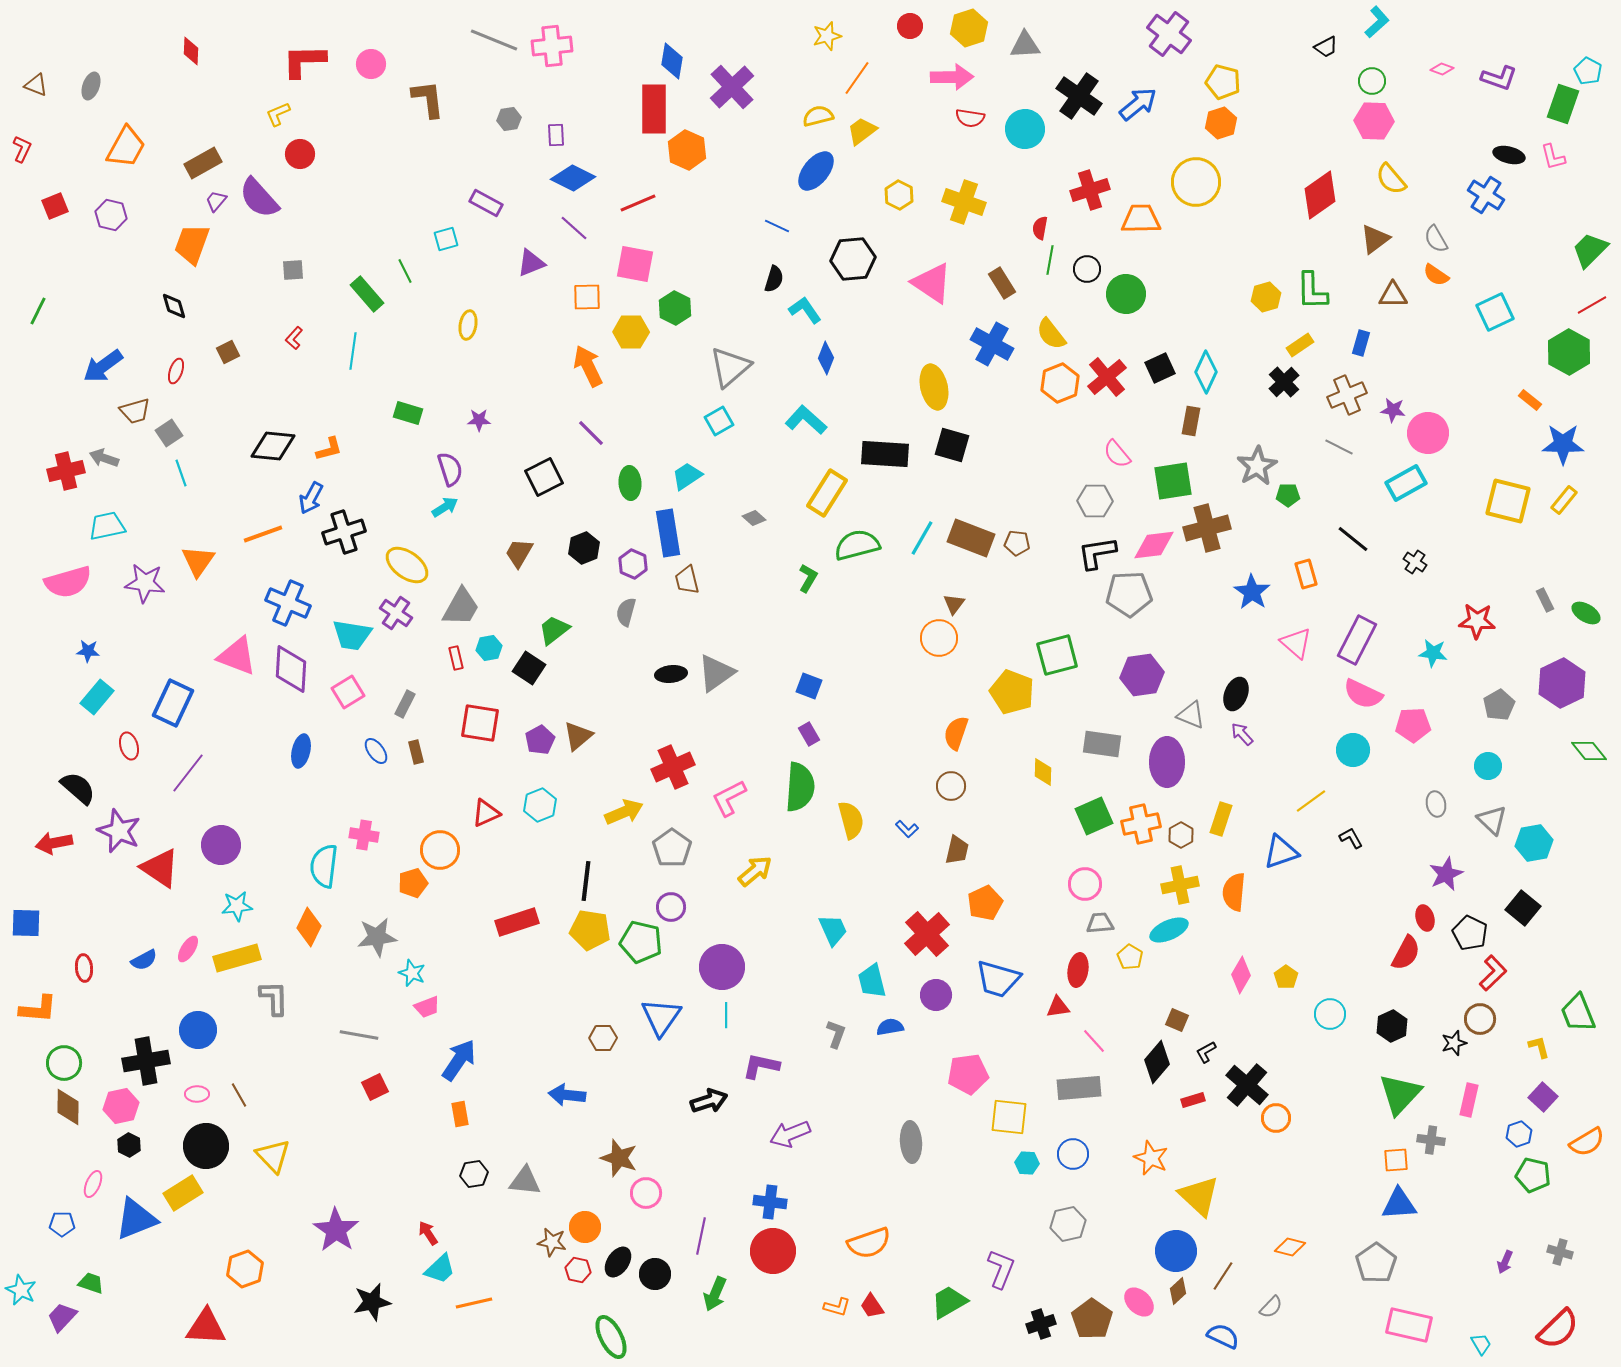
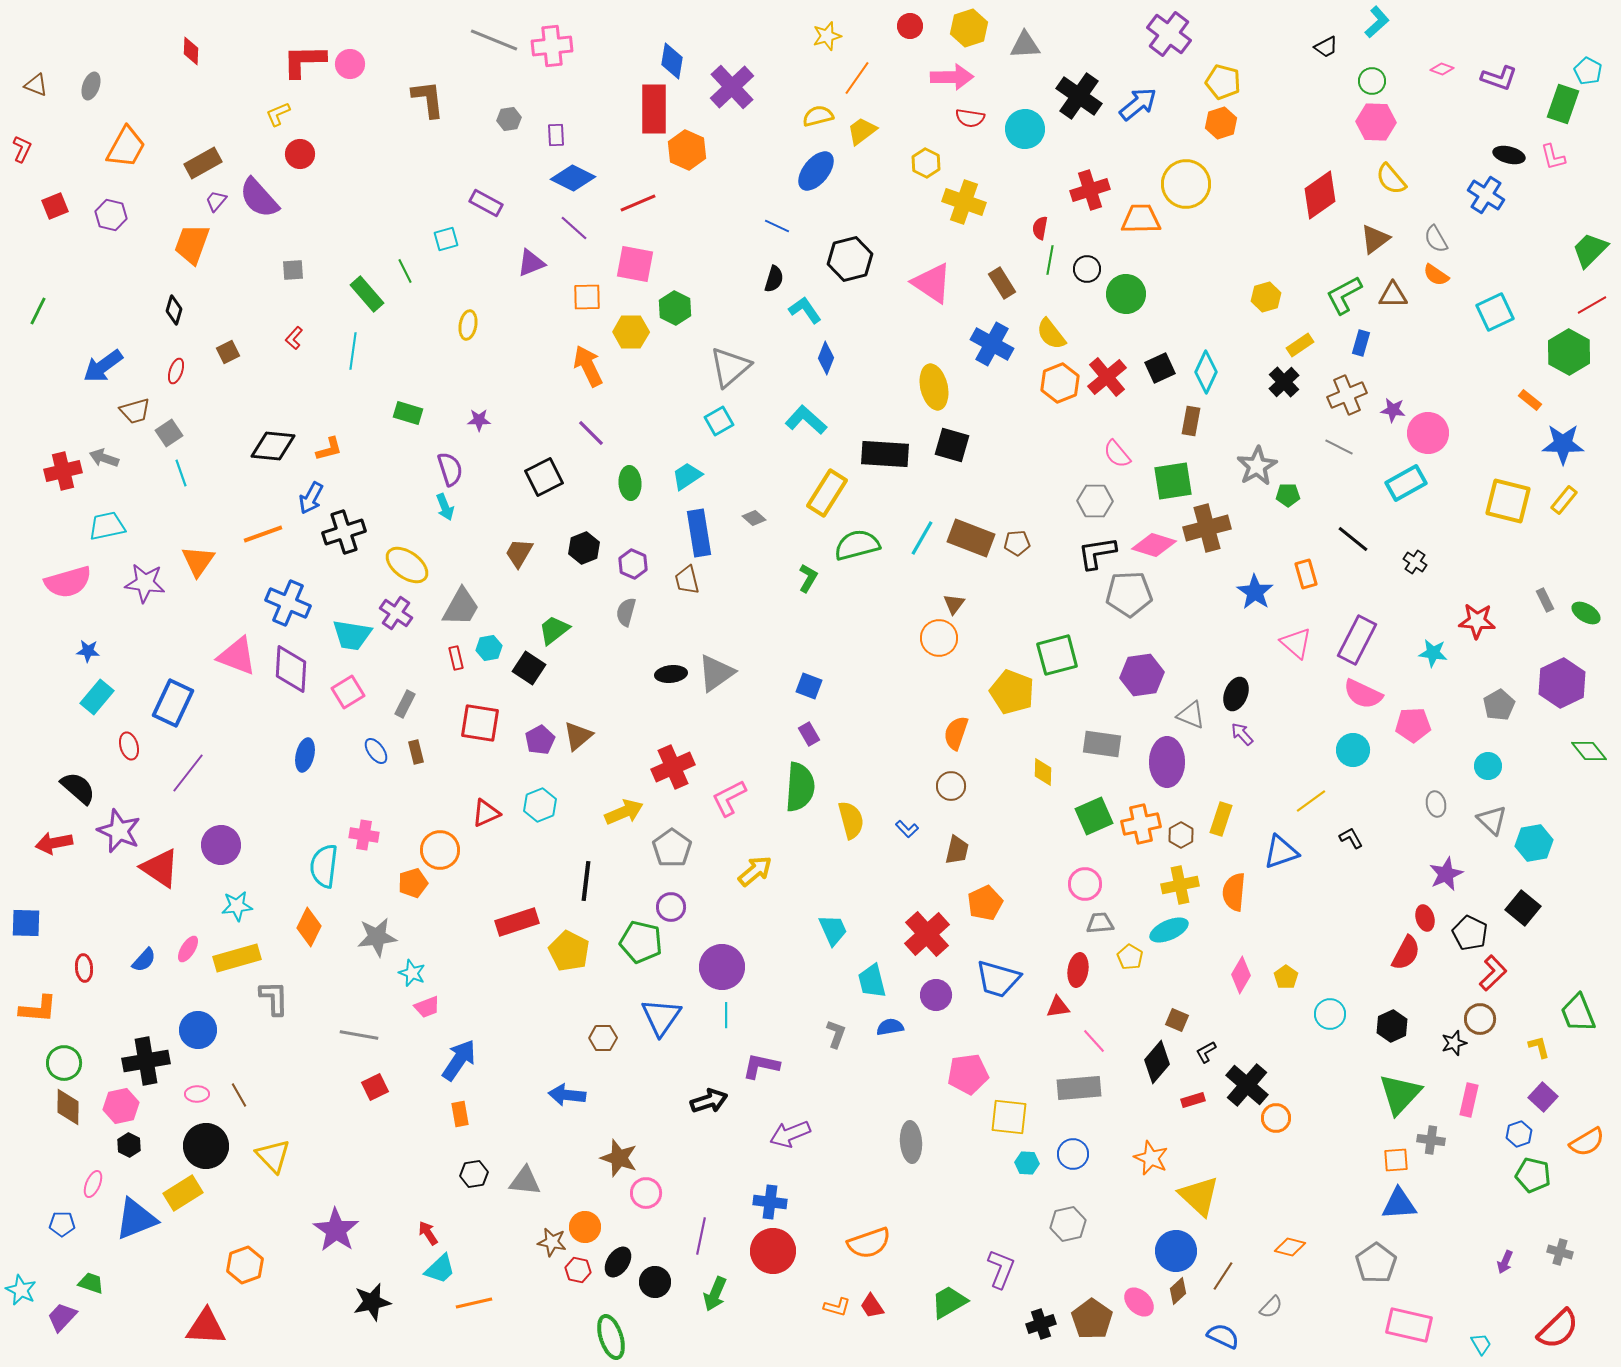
pink circle at (371, 64): moved 21 px left
pink hexagon at (1374, 121): moved 2 px right, 1 px down
yellow circle at (1196, 182): moved 10 px left, 2 px down
yellow hexagon at (899, 195): moved 27 px right, 32 px up
black hexagon at (853, 259): moved 3 px left; rotated 9 degrees counterclockwise
green L-shape at (1312, 291): moved 32 px right, 4 px down; rotated 63 degrees clockwise
black diamond at (174, 306): moved 4 px down; rotated 32 degrees clockwise
red cross at (66, 471): moved 3 px left
cyan arrow at (445, 507): rotated 100 degrees clockwise
blue rectangle at (668, 533): moved 31 px right
brown pentagon at (1017, 543): rotated 10 degrees counterclockwise
pink diamond at (1154, 545): rotated 24 degrees clockwise
blue star at (1252, 592): moved 3 px right
blue ellipse at (301, 751): moved 4 px right, 4 px down
yellow pentagon at (590, 930): moved 21 px left, 21 px down; rotated 18 degrees clockwise
blue semicircle at (144, 960): rotated 20 degrees counterclockwise
orange hexagon at (245, 1269): moved 4 px up
black circle at (655, 1274): moved 8 px down
green ellipse at (611, 1337): rotated 9 degrees clockwise
